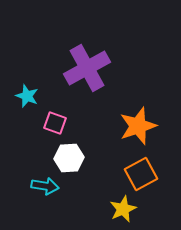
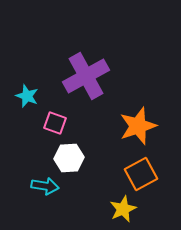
purple cross: moved 1 px left, 8 px down
